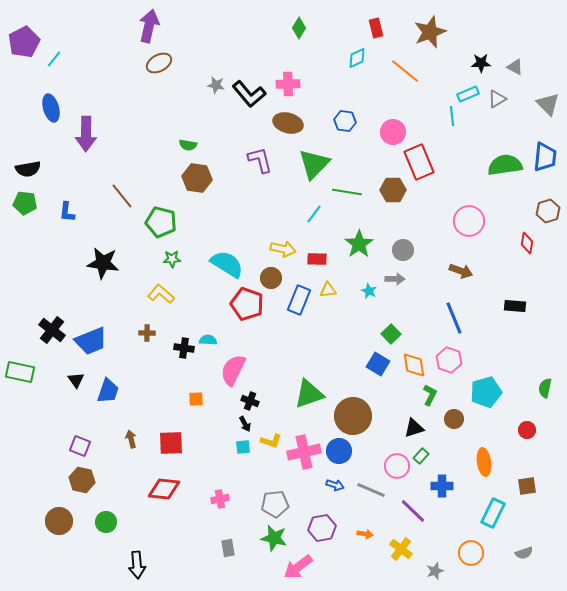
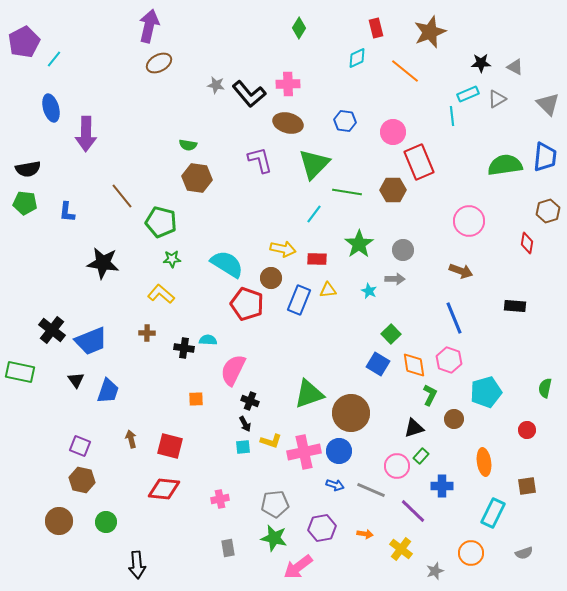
brown circle at (353, 416): moved 2 px left, 3 px up
red square at (171, 443): moved 1 px left, 3 px down; rotated 16 degrees clockwise
